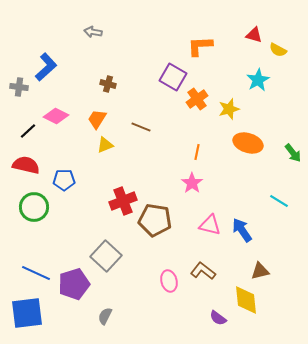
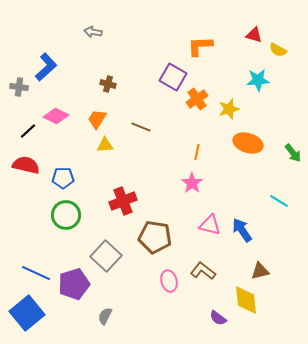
cyan star: rotated 25 degrees clockwise
yellow triangle: rotated 18 degrees clockwise
blue pentagon: moved 1 px left, 2 px up
green circle: moved 32 px right, 8 px down
brown pentagon: moved 17 px down
blue square: rotated 32 degrees counterclockwise
